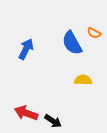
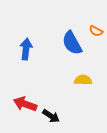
orange semicircle: moved 2 px right, 2 px up
blue arrow: rotated 20 degrees counterclockwise
red arrow: moved 1 px left, 9 px up
black arrow: moved 2 px left, 5 px up
